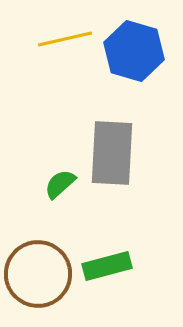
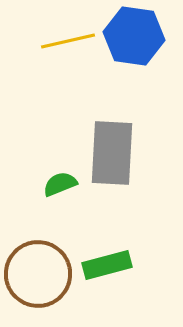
yellow line: moved 3 px right, 2 px down
blue hexagon: moved 15 px up; rotated 8 degrees counterclockwise
green semicircle: rotated 20 degrees clockwise
green rectangle: moved 1 px up
